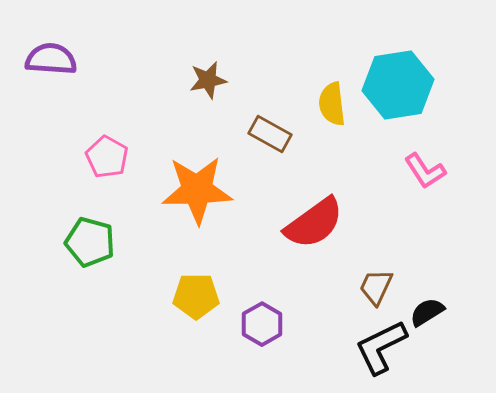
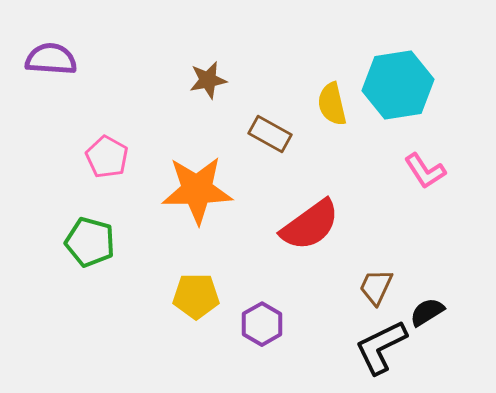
yellow semicircle: rotated 6 degrees counterclockwise
red semicircle: moved 4 px left, 2 px down
